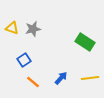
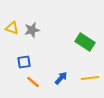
gray star: moved 1 px left, 1 px down
blue square: moved 2 px down; rotated 24 degrees clockwise
